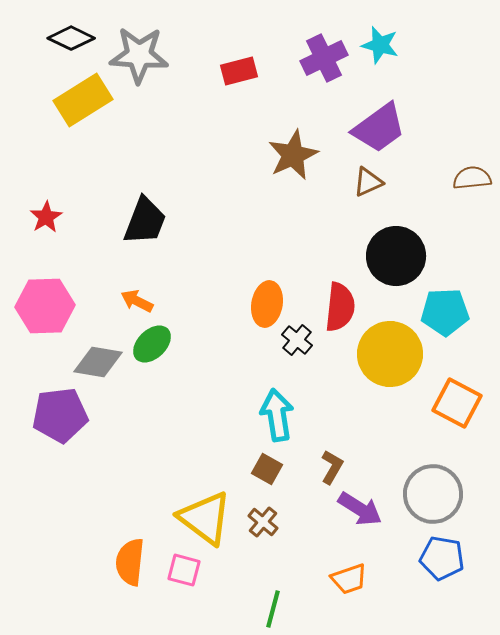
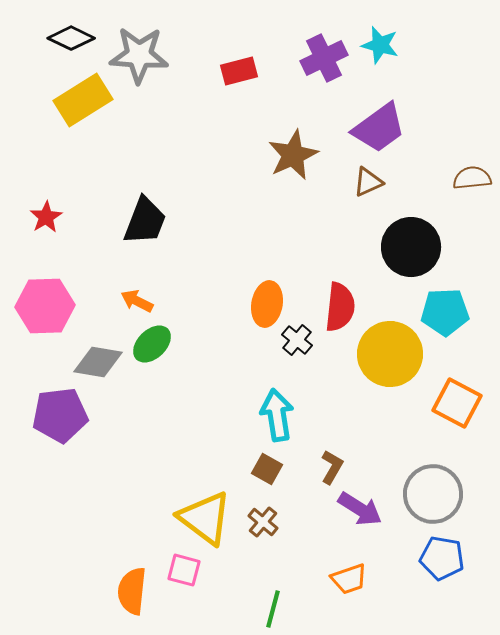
black circle: moved 15 px right, 9 px up
orange semicircle: moved 2 px right, 29 px down
